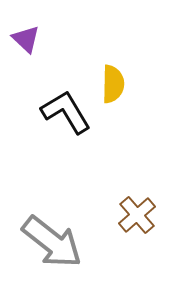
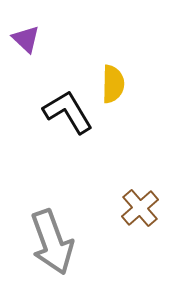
black L-shape: moved 2 px right
brown cross: moved 3 px right, 7 px up
gray arrow: rotated 32 degrees clockwise
